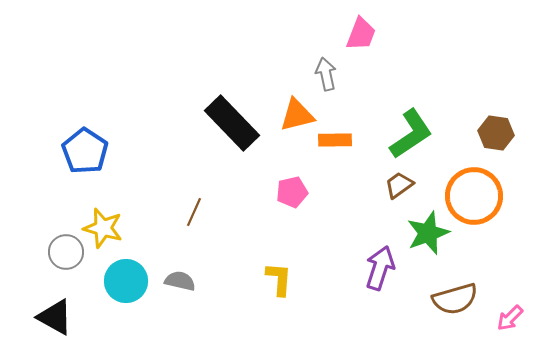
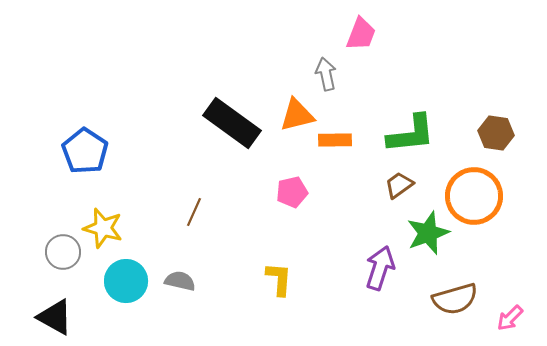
black rectangle: rotated 10 degrees counterclockwise
green L-shape: rotated 28 degrees clockwise
gray circle: moved 3 px left
